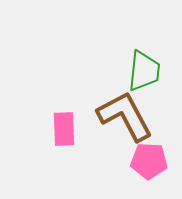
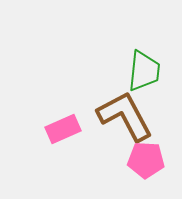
pink rectangle: moved 1 px left; rotated 68 degrees clockwise
pink pentagon: moved 3 px left, 1 px up
